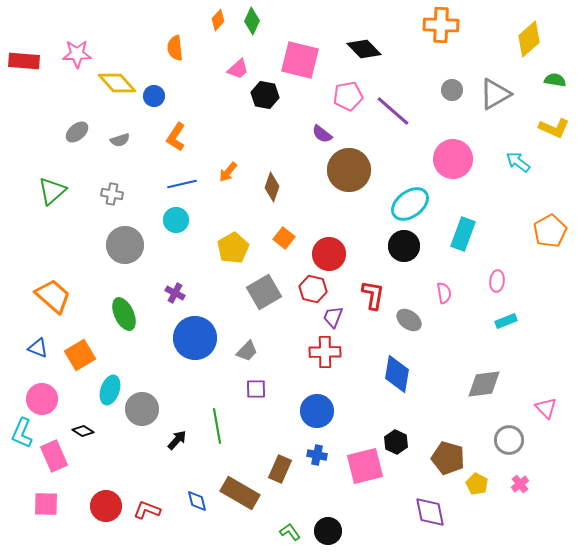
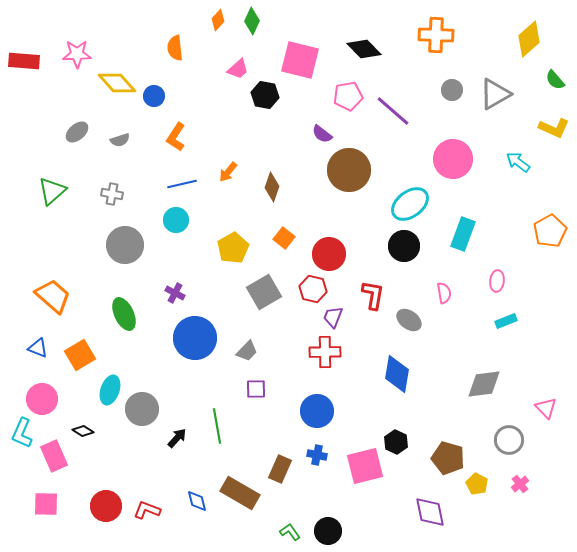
orange cross at (441, 25): moved 5 px left, 10 px down
green semicircle at (555, 80): rotated 140 degrees counterclockwise
black arrow at (177, 440): moved 2 px up
